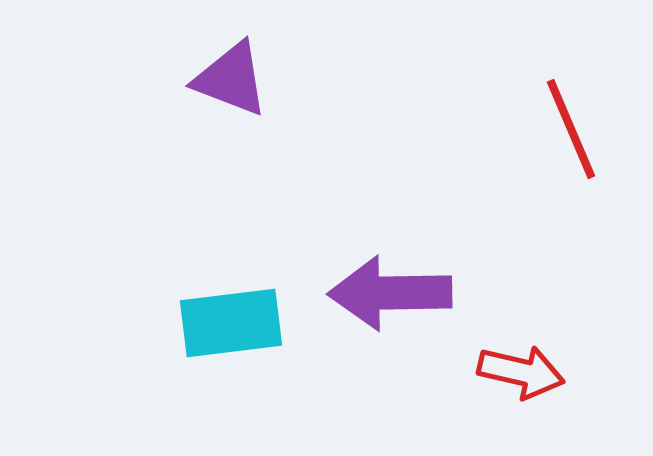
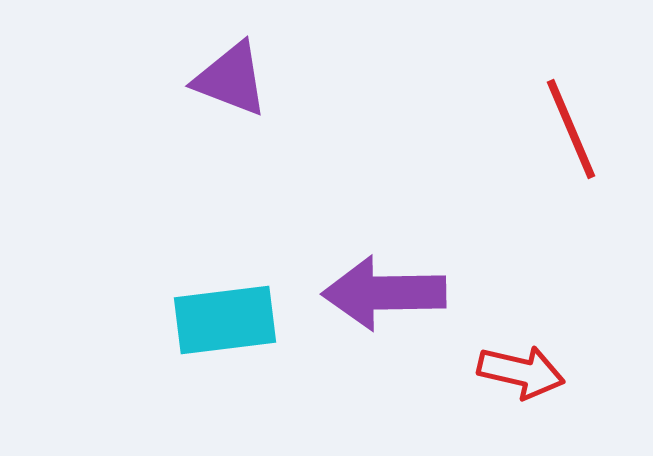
purple arrow: moved 6 px left
cyan rectangle: moved 6 px left, 3 px up
